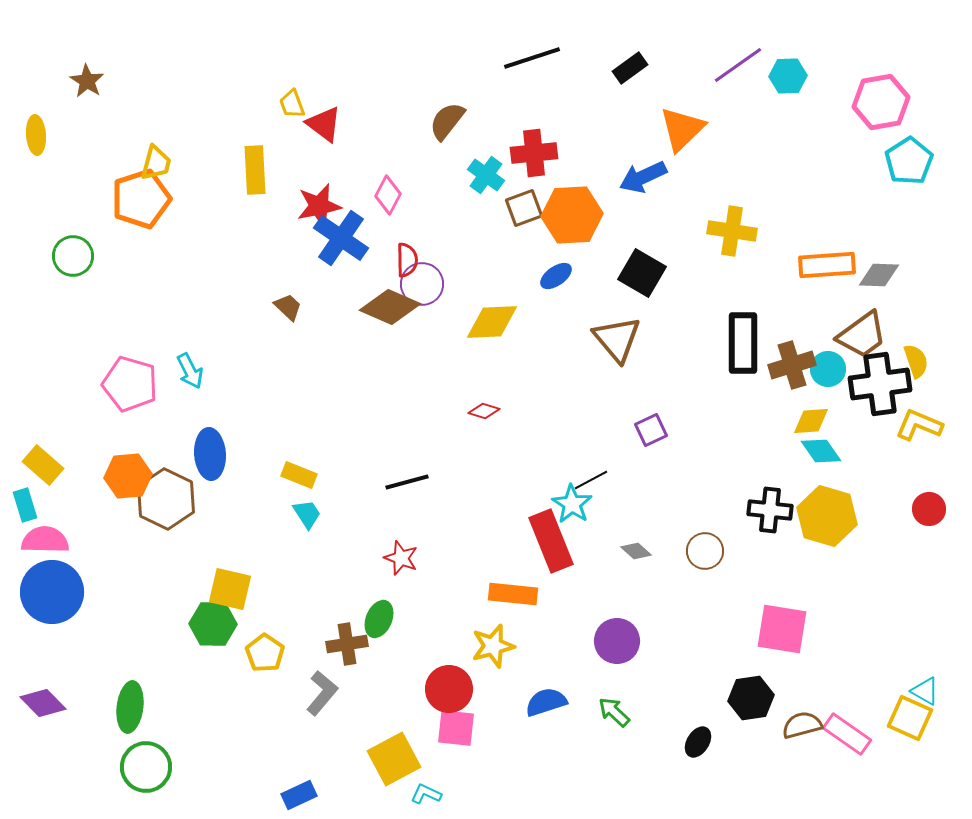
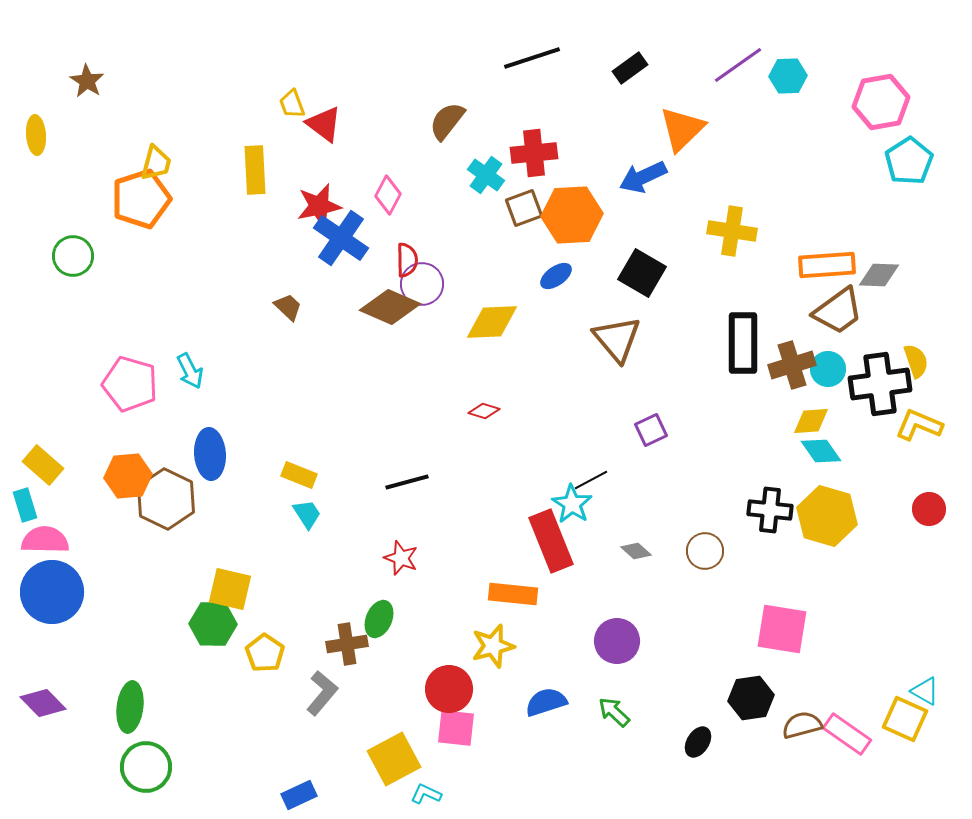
brown trapezoid at (862, 335): moved 24 px left, 24 px up
yellow square at (910, 718): moved 5 px left, 1 px down
